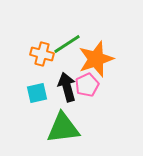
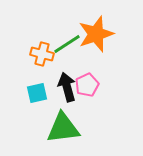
orange star: moved 25 px up
